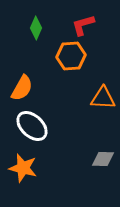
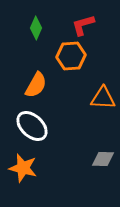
orange semicircle: moved 14 px right, 3 px up
